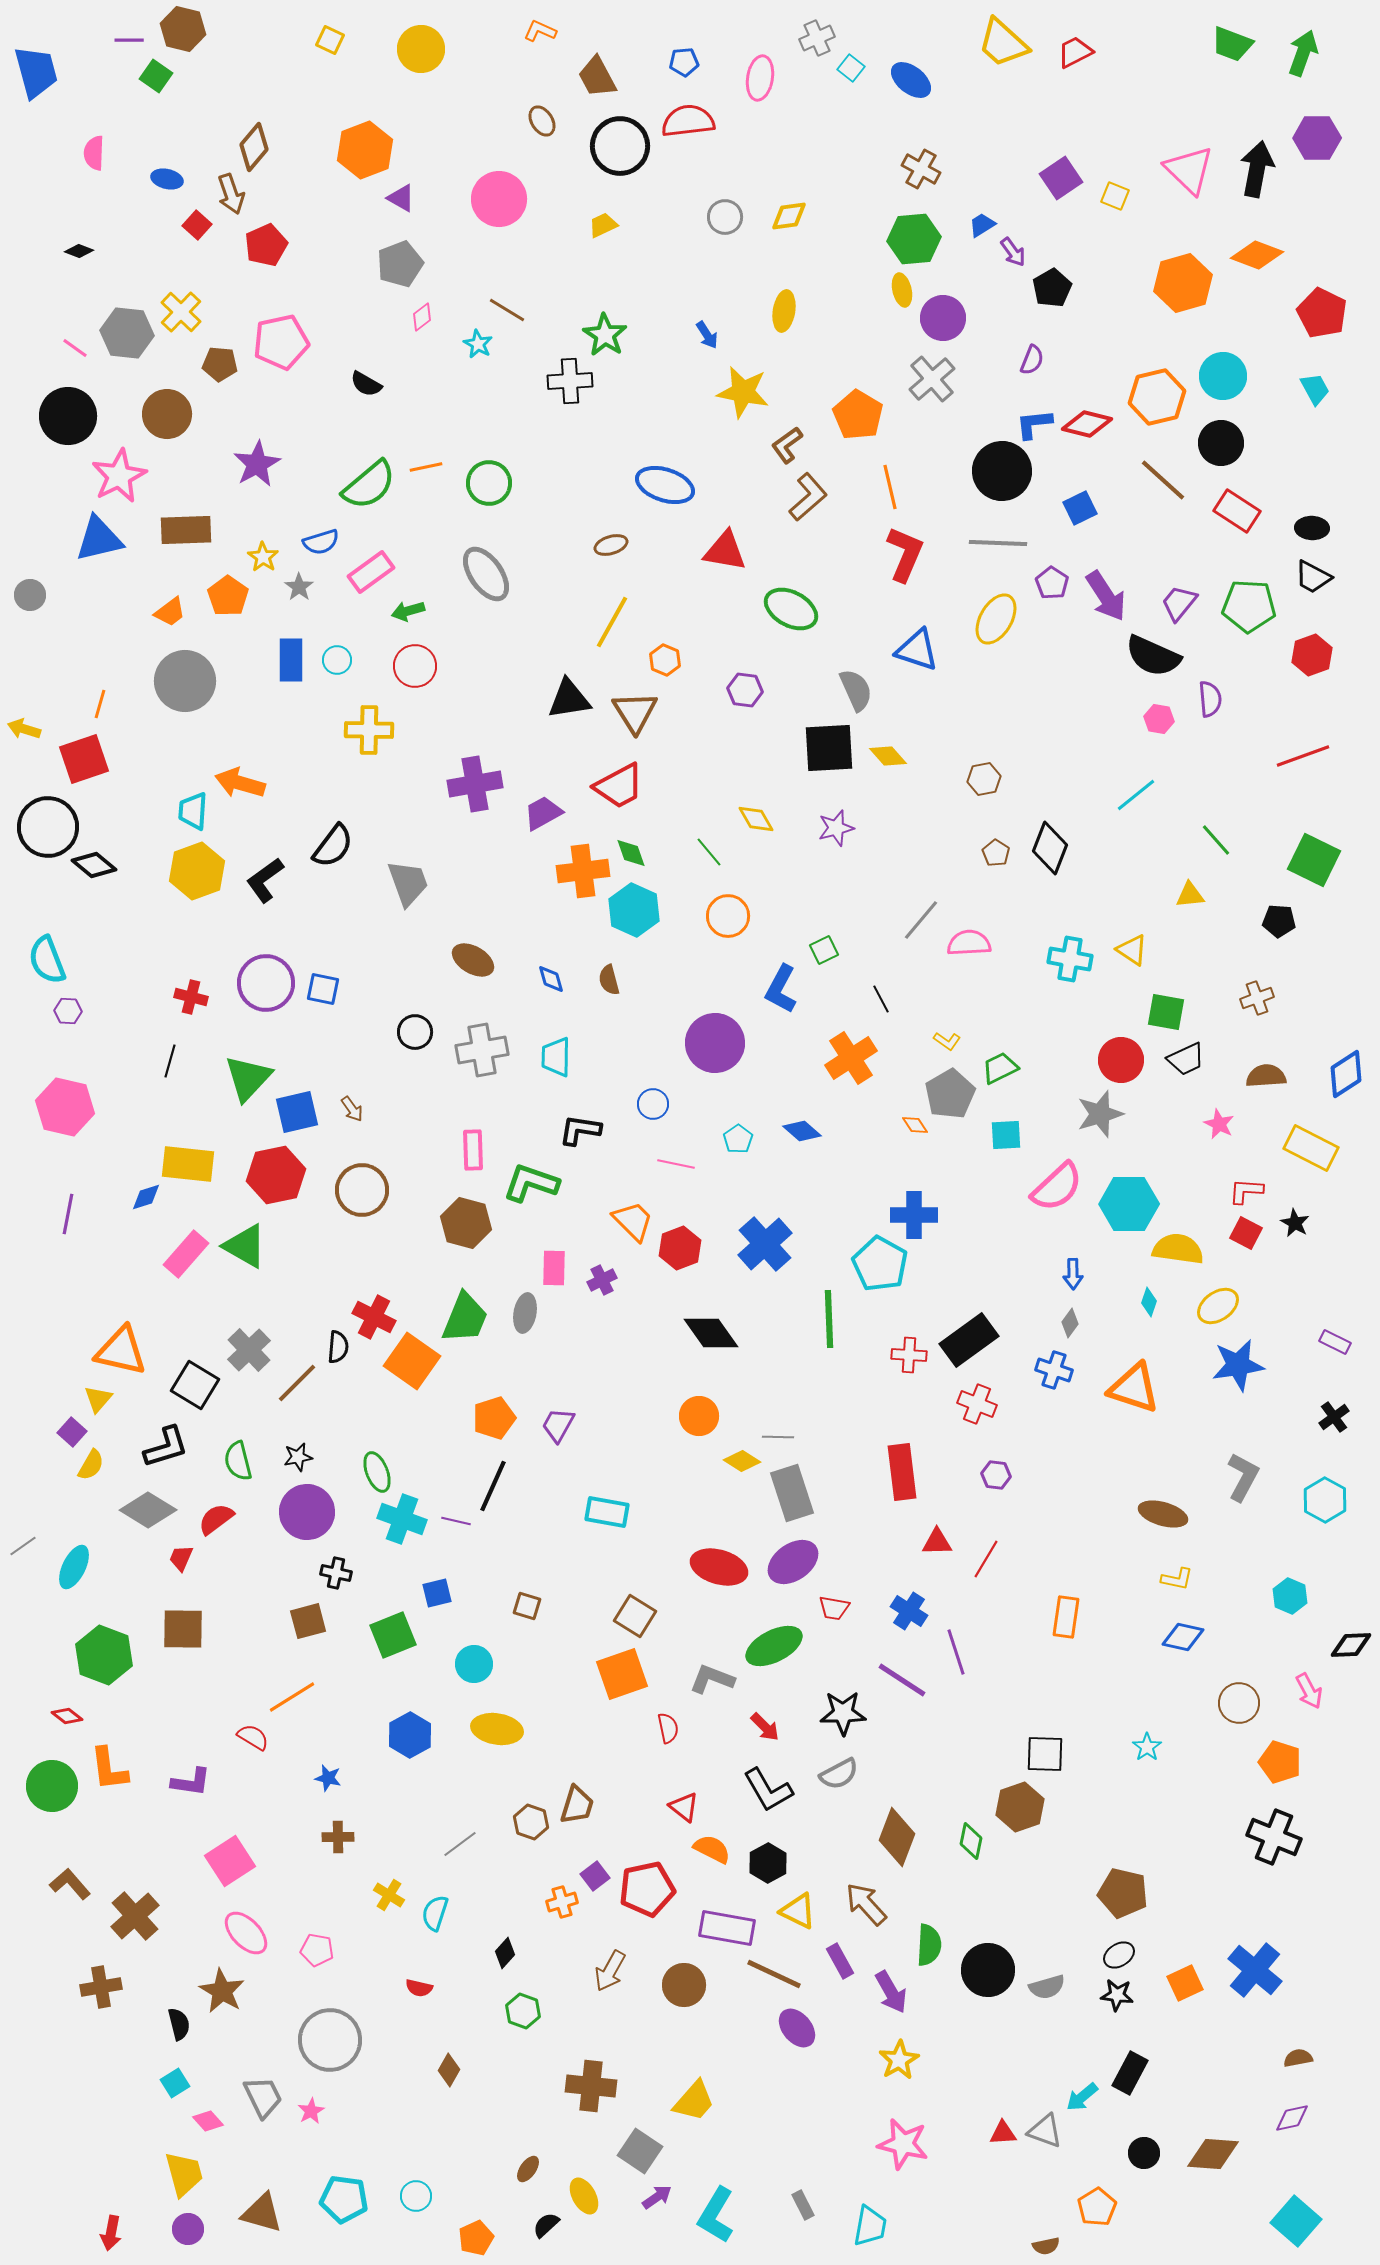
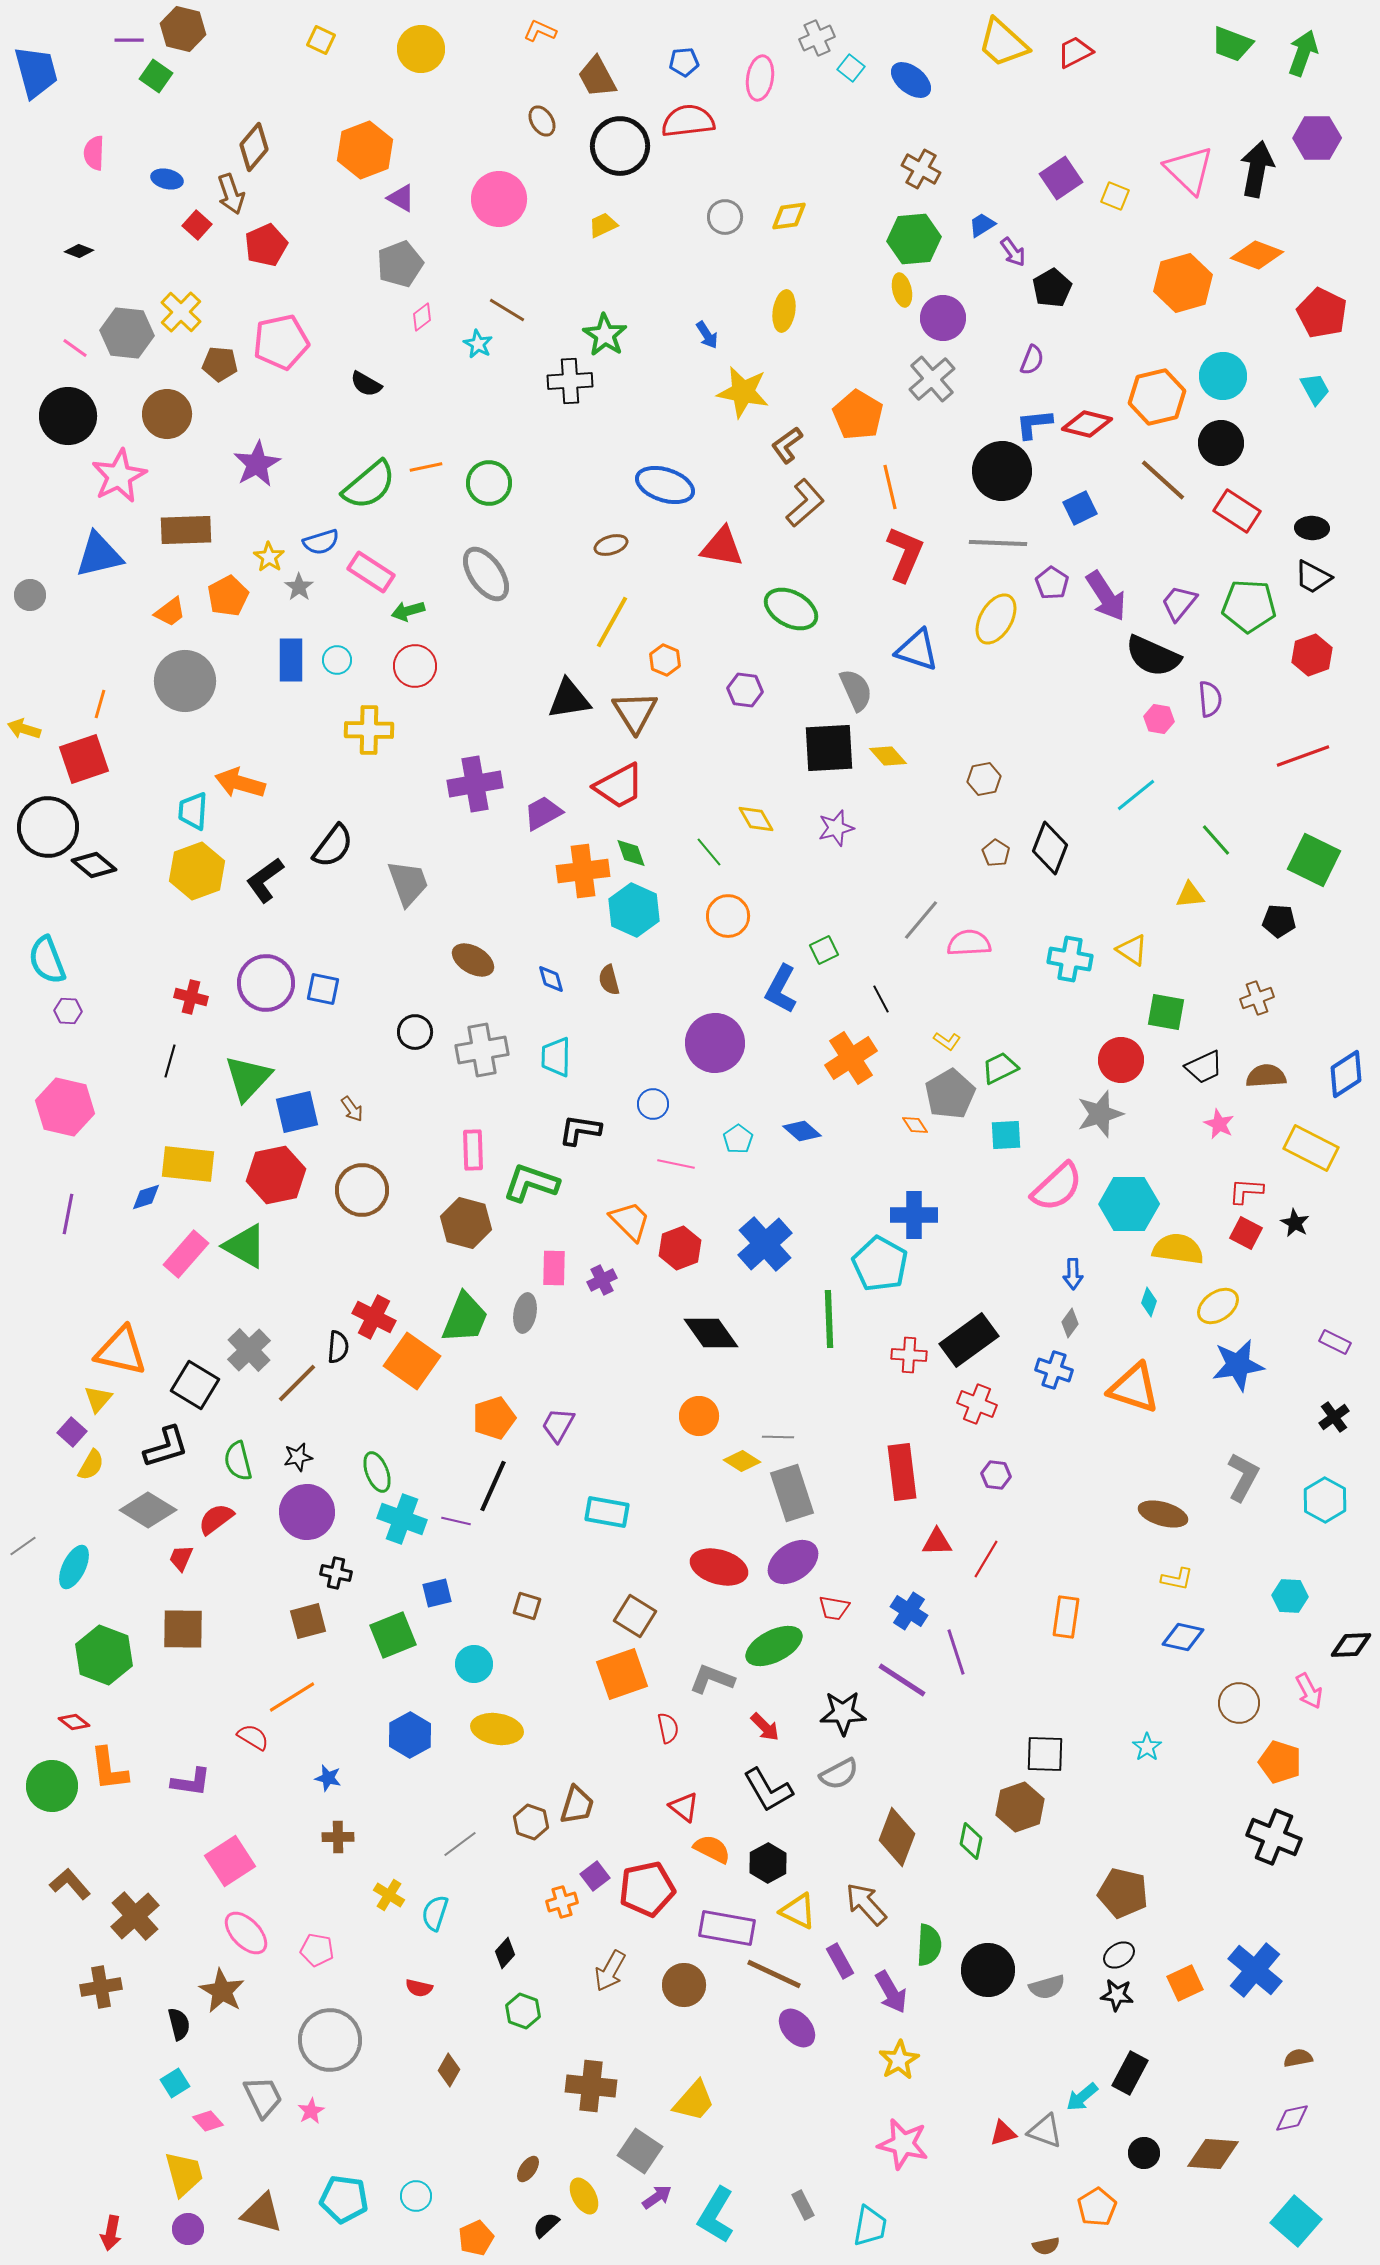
yellow square at (330, 40): moved 9 px left
brown L-shape at (808, 497): moved 3 px left, 6 px down
blue triangle at (99, 539): moved 16 px down
red triangle at (725, 551): moved 3 px left, 4 px up
yellow star at (263, 557): moved 6 px right
pink rectangle at (371, 572): rotated 69 degrees clockwise
orange pentagon at (228, 596): rotated 9 degrees clockwise
black trapezoid at (1186, 1059): moved 18 px right, 8 px down
orange trapezoid at (633, 1221): moved 3 px left
cyan hexagon at (1290, 1596): rotated 20 degrees counterclockwise
red diamond at (67, 1716): moved 7 px right, 6 px down
red triangle at (1003, 2133): rotated 12 degrees counterclockwise
